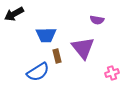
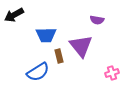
black arrow: moved 1 px down
purple triangle: moved 2 px left, 2 px up
brown rectangle: moved 2 px right
